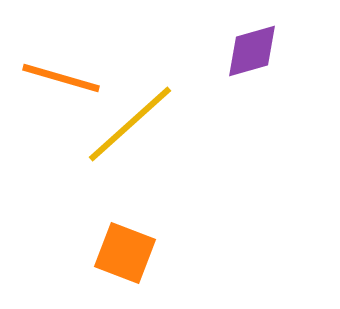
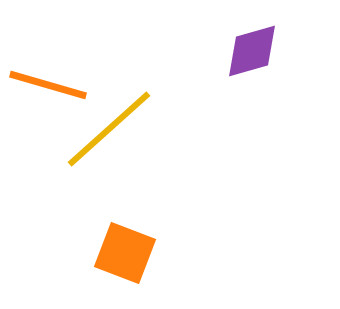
orange line: moved 13 px left, 7 px down
yellow line: moved 21 px left, 5 px down
